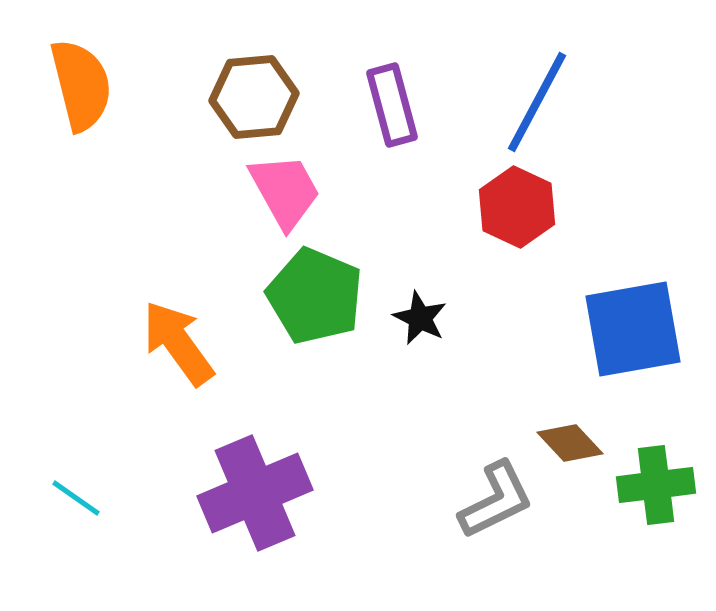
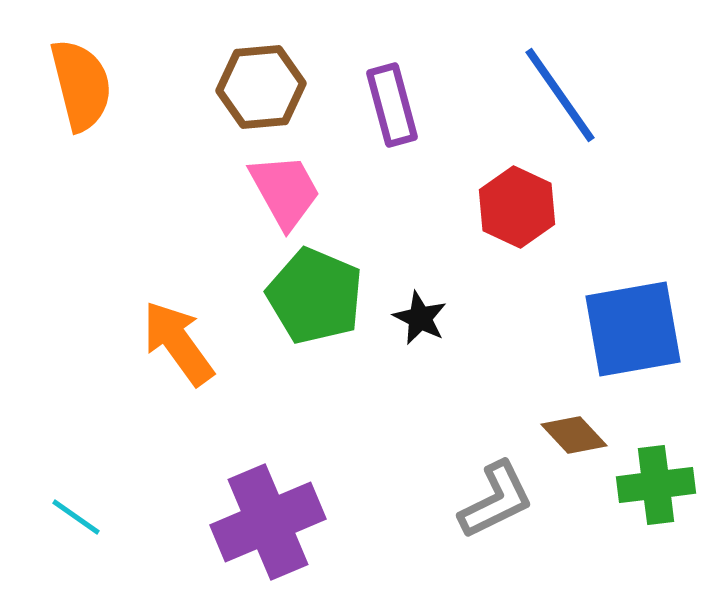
brown hexagon: moved 7 px right, 10 px up
blue line: moved 23 px right, 7 px up; rotated 63 degrees counterclockwise
brown diamond: moved 4 px right, 8 px up
purple cross: moved 13 px right, 29 px down
cyan line: moved 19 px down
